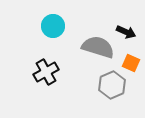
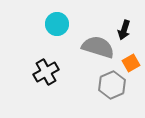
cyan circle: moved 4 px right, 2 px up
black arrow: moved 2 px left, 2 px up; rotated 84 degrees clockwise
orange square: rotated 36 degrees clockwise
